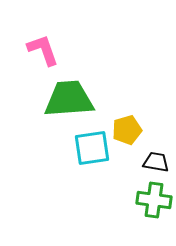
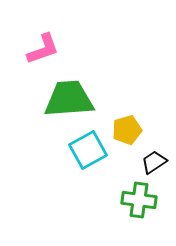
pink L-shape: moved 1 px up; rotated 90 degrees clockwise
cyan square: moved 4 px left, 2 px down; rotated 21 degrees counterclockwise
black trapezoid: moved 2 px left; rotated 44 degrees counterclockwise
green cross: moved 15 px left
